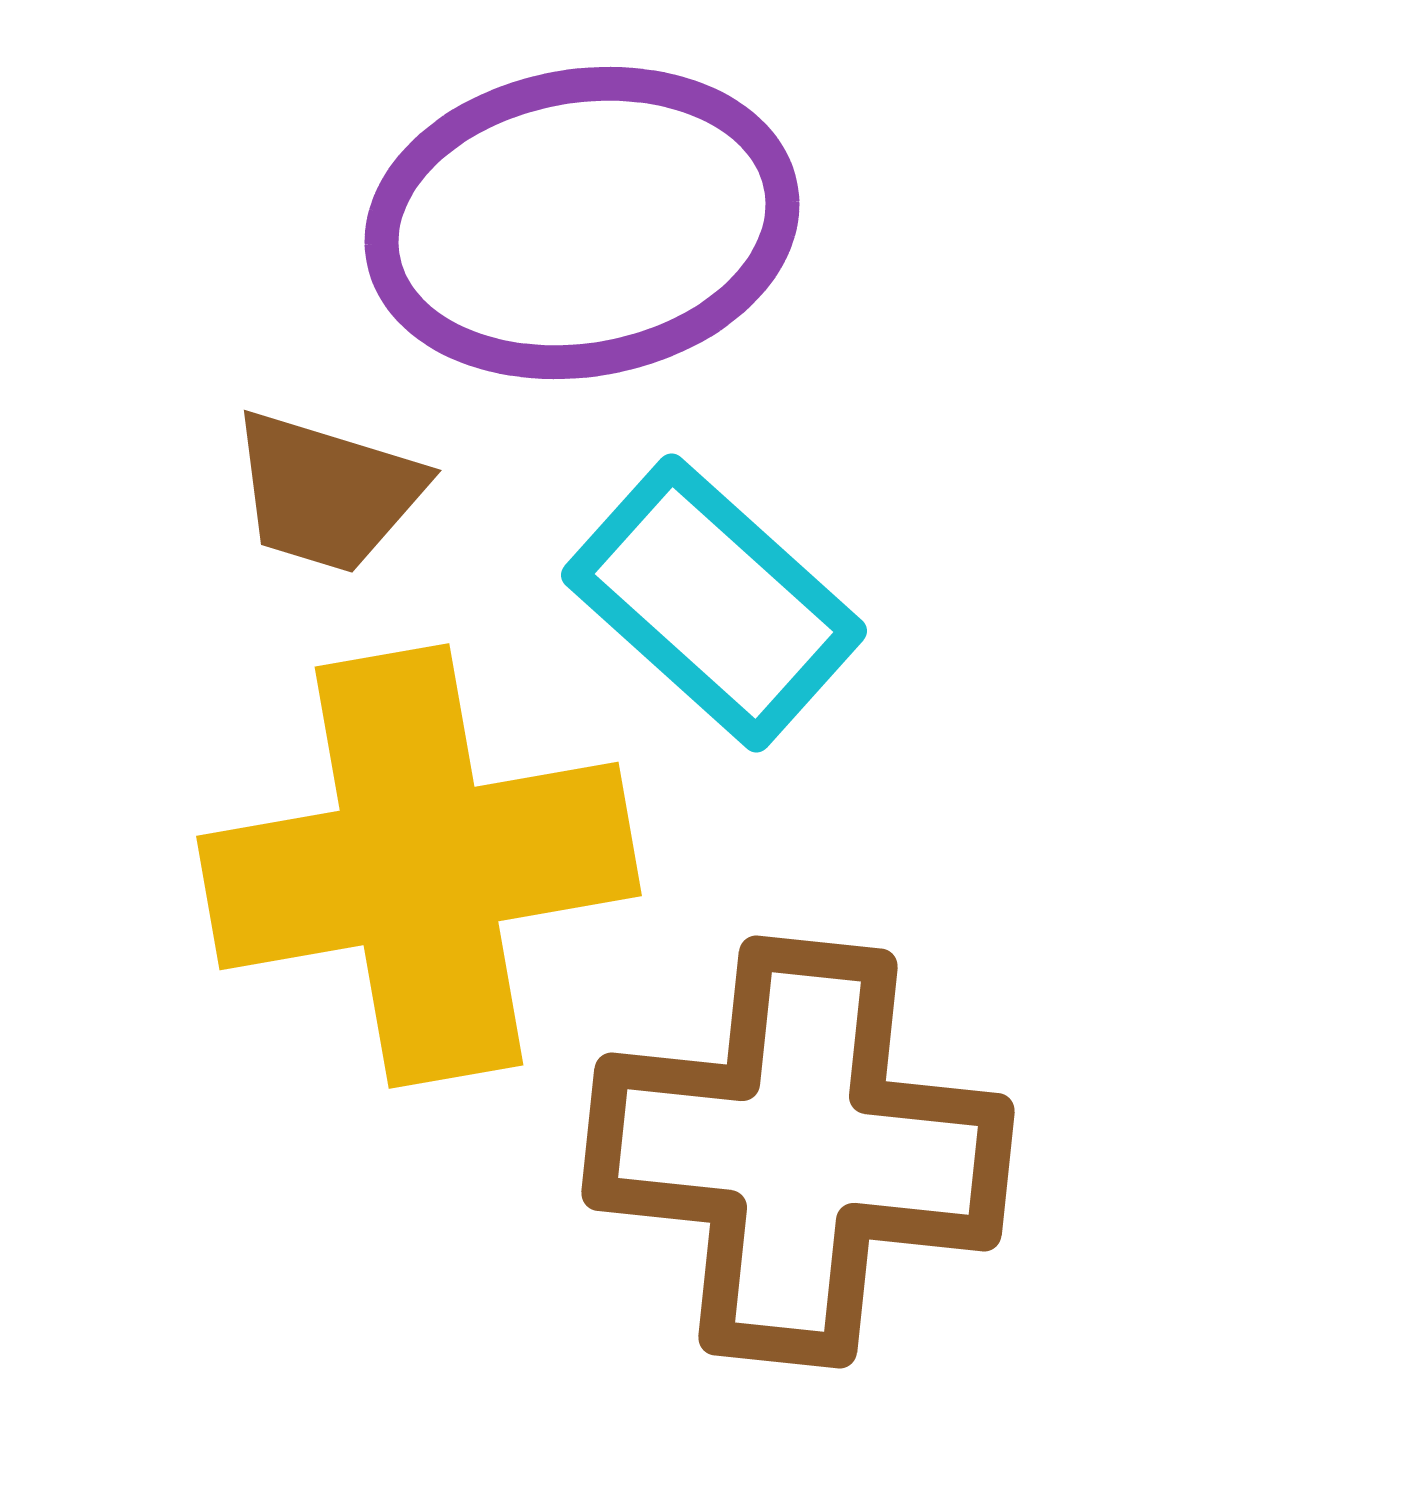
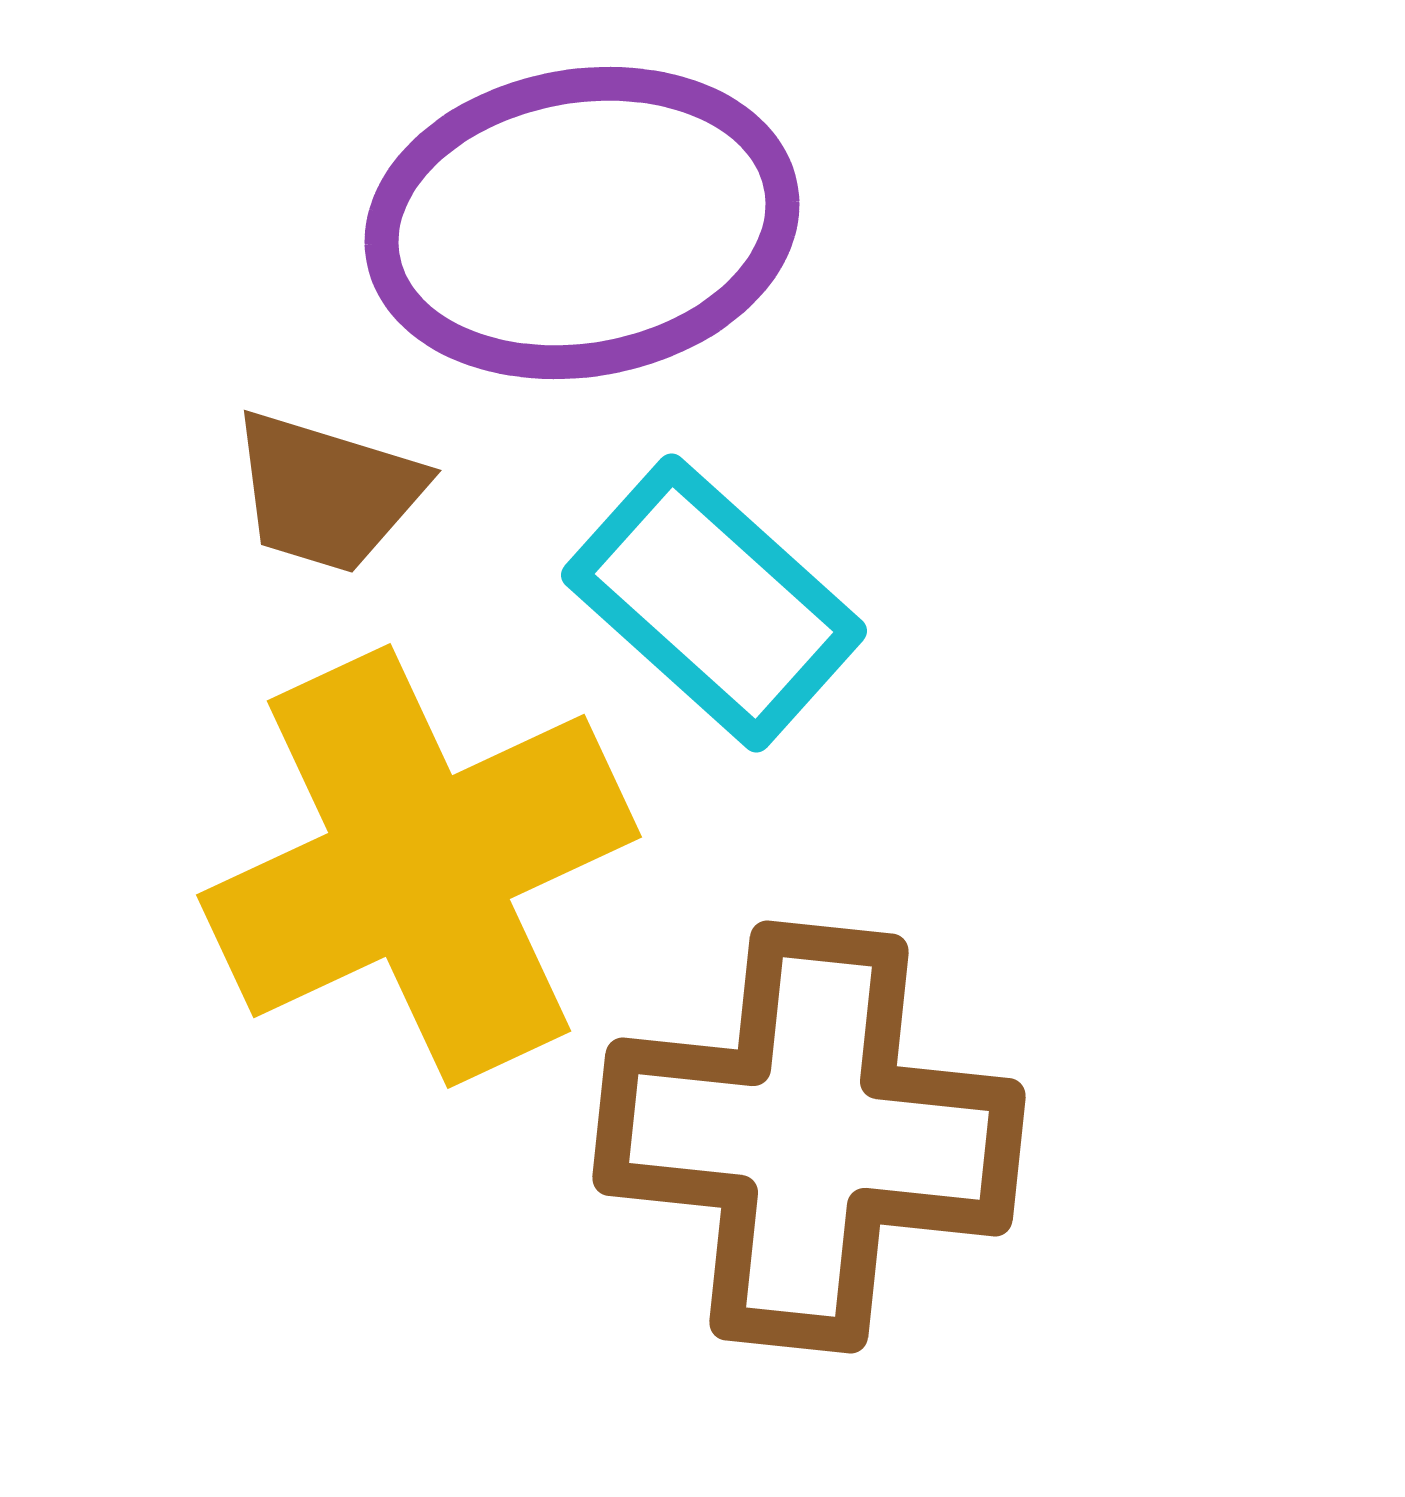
yellow cross: rotated 15 degrees counterclockwise
brown cross: moved 11 px right, 15 px up
